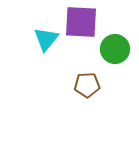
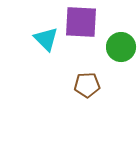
cyan triangle: rotated 24 degrees counterclockwise
green circle: moved 6 px right, 2 px up
